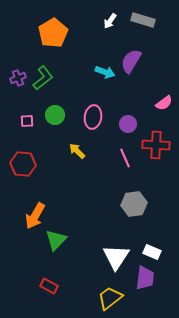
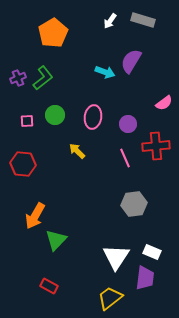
red cross: moved 1 px down; rotated 8 degrees counterclockwise
